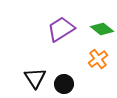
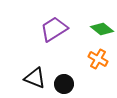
purple trapezoid: moved 7 px left
orange cross: rotated 24 degrees counterclockwise
black triangle: rotated 35 degrees counterclockwise
